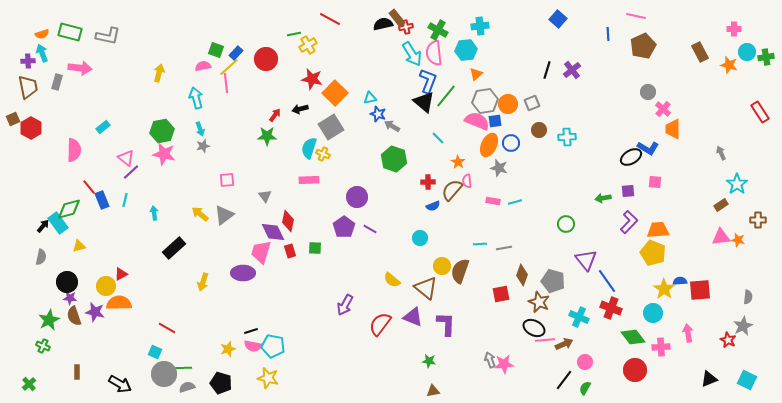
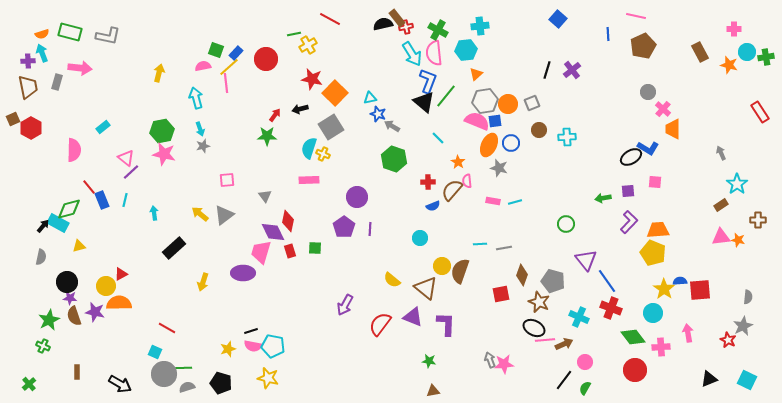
cyan rectangle at (58, 223): rotated 25 degrees counterclockwise
purple line at (370, 229): rotated 64 degrees clockwise
